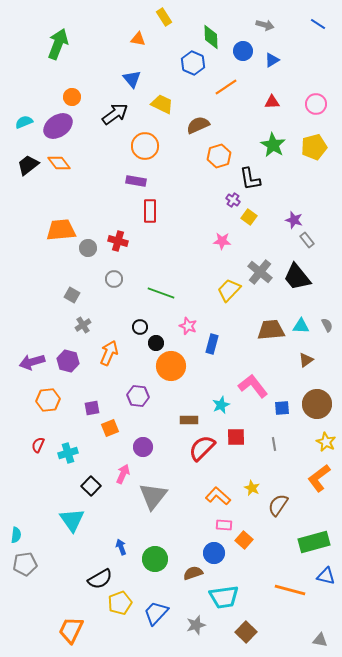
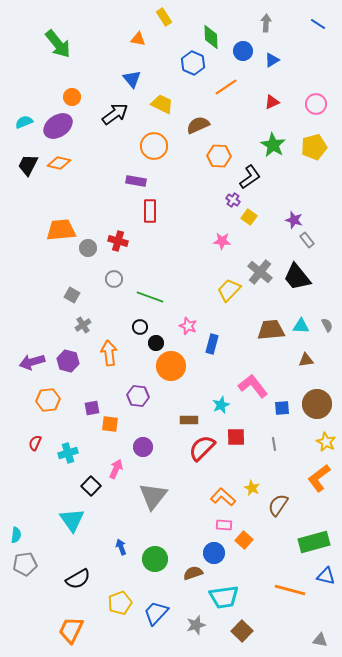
gray arrow at (265, 25): moved 1 px right, 2 px up; rotated 102 degrees counterclockwise
green arrow at (58, 44): rotated 120 degrees clockwise
red triangle at (272, 102): rotated 21 degrees counterclockwise
orange circle at (145, 146): moved 9 px right
orange hexagon at (219, 156): rotated 20 degrees clockwise
orange diamond at (59, 163): rotated 40 degrees counterclockwise
black trapezoid at (28, 165): rotated 25 degrees counterclockwise
black L-shape at (250, 179): moved 2 px up; rotated 115 degrees counterclockwise
green line at (161, 293): moved 11 px left, 4 px down
orange arrow at (109, 353): rotated 30 degrees counterclockwise
brown triangle at (306, 360): rotated 28 degrees clockwise
orange square at (110, 428): moved 4 px up; rotated 30 degrees clockwise
red semicircle at (38, 445): moved 3 px left, 2 px up
pink arrow at (123, 474): moved 7 px left, 5 px up
orange L-shape at (218, 496): moved 5 px right, 1 px down
black semicircle at (100, 579): moved 22 px left
brown square at (246, 632): moved 4 px left, 1 px up
